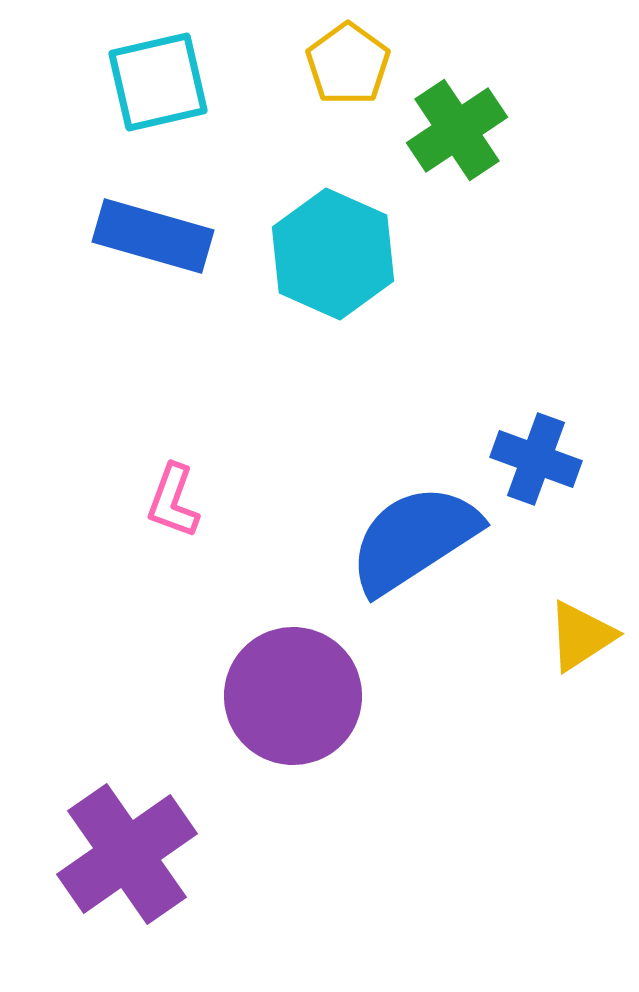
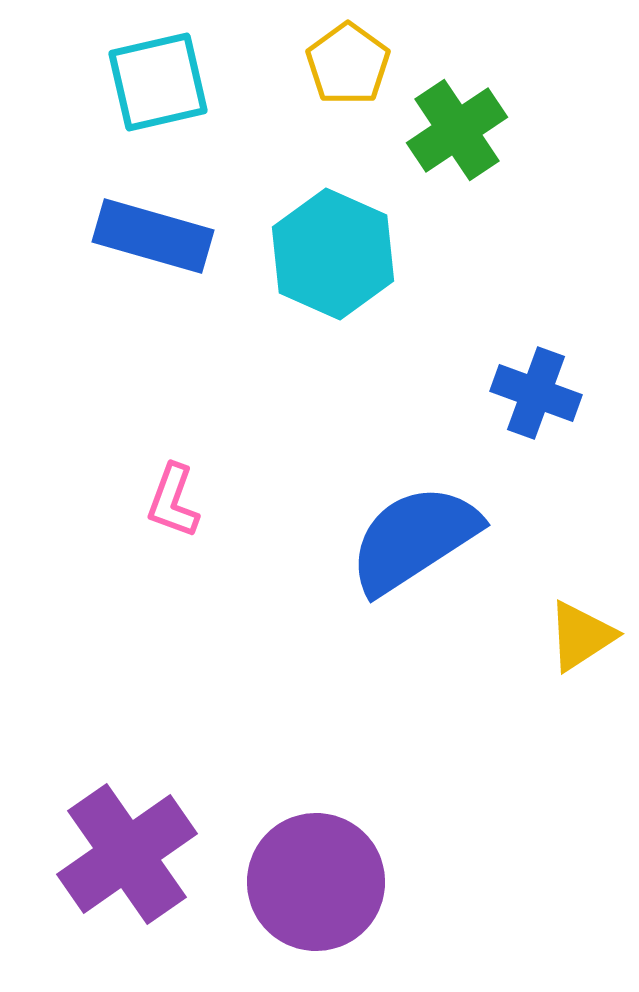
blue cross: moved 66 px up
purple circle: moved 23 px right, 186 px down
